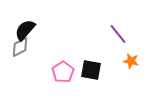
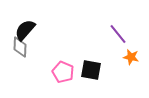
gray diamond: rotated 60 degrees counterclockwise
orange star: moved 4 px up
pink pentagon: rotated 15 degrees counterclockwise
